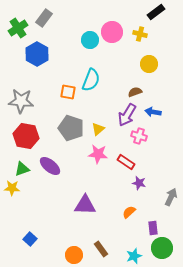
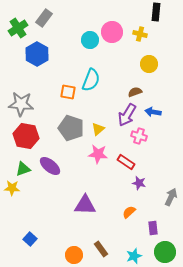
black rectangle: rotated 48 degrees counterclockwise
gray star: moved 3 px down
green triangle: moved 1 px right
green circle: moved 3 px right, 4 px down
